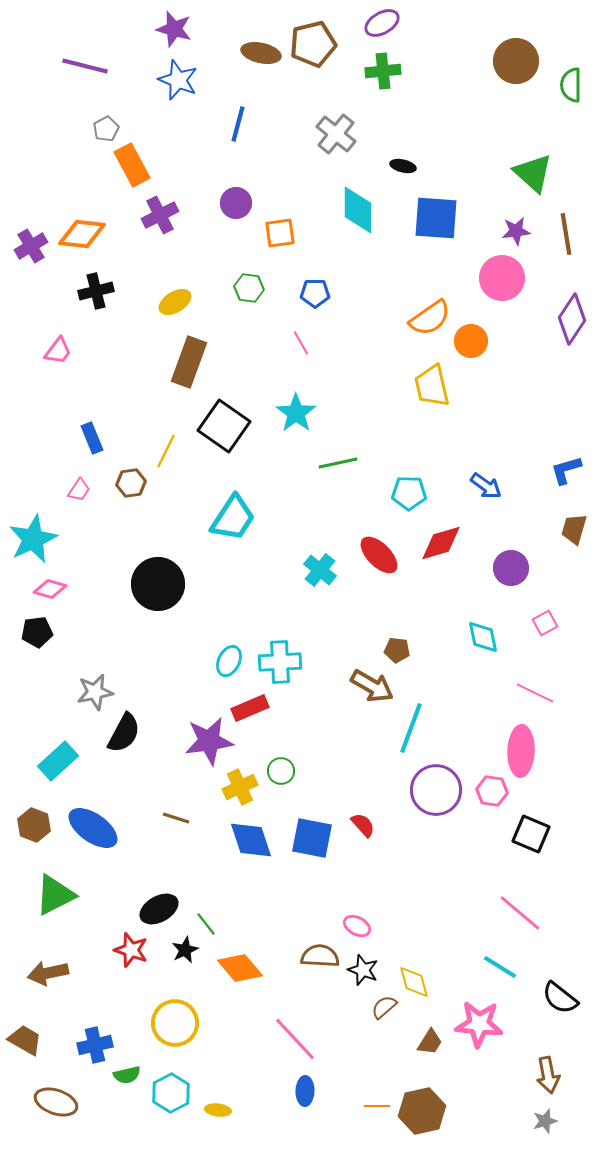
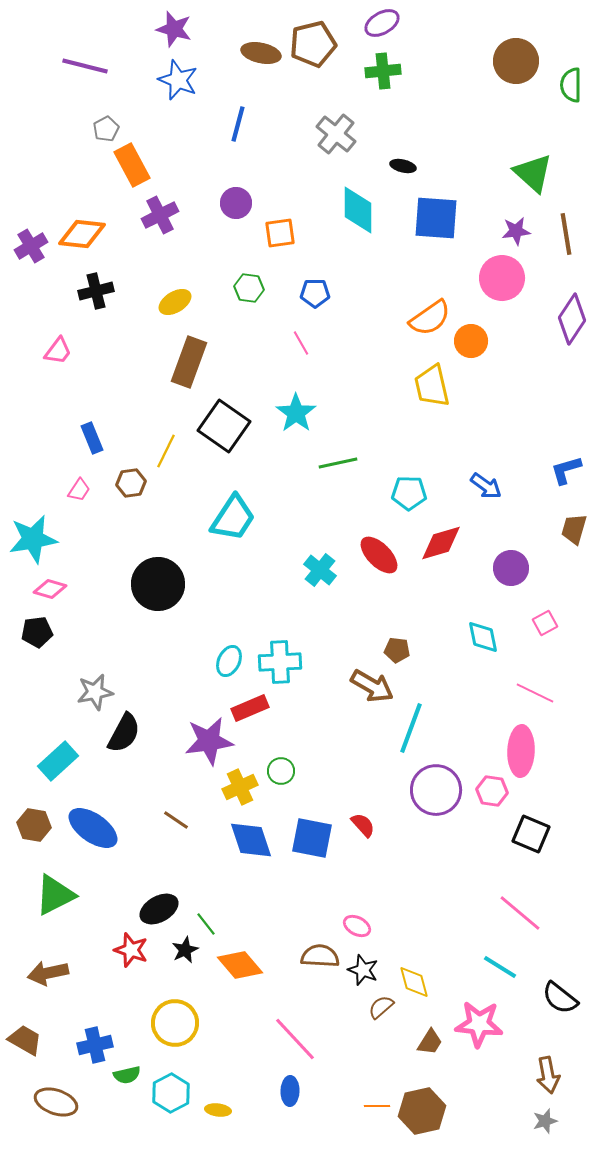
cyan star at (33, 539): rotated 15 degrees clockwise
brown line at (176, 818): moved 2 px down; rotated 16 degrees clockwise
brown hexagon at (34, 825): rotated 12 degrees counterclockwise
orange diamond at (240, 968): moved 3 px up
brown semicircle at (384, 1007): moved 3 px left
blue ellipse at (305, 1091): moved 15 px left
